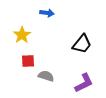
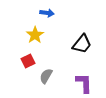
yellow star: moved 13 px right
red square: rotated 24 degrees counterclockwise
gray semicircle: rotated 77 degrees counterclockwise
purple L-shape: rotated 65 degrees counterclockwise
